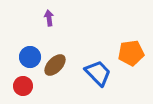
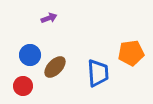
purple arrow: rotated 77 degrees clockwise
blue circle: moved 2 px up
brown ellipse: moved 2 px down
blue trapezoid: rotated 40 degrees clockwise
